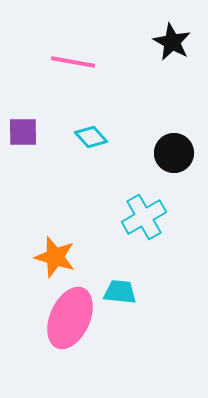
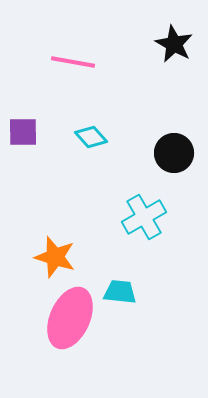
black star: moved 2 px right, 2 px down
